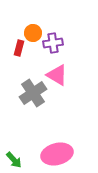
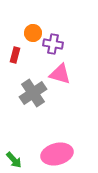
purple cross: moved 1 px down; rotated 18 degrees clockwise
red rectangle: moved 4 px left, 7 px down
pink triangle: moved 3 px right, 1 px up; rotated 15 degrees counterclockwise
